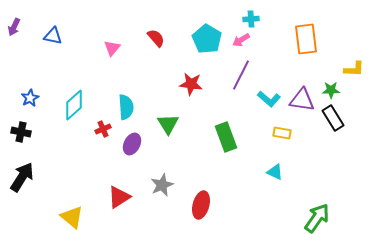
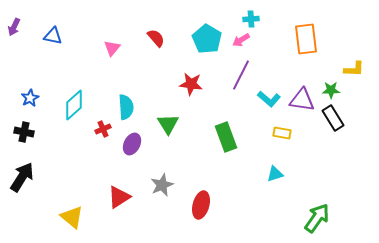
black cross: moved 3 px right
cyan triangle: moved 2 px down; rotated 42 degrees counterclockwise
